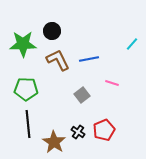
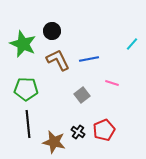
green star: rotated 24 degrees clockwise
brown star: rotated 20 degrees counterclockwise
